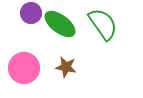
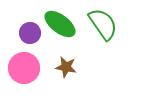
purple circle: moved 1 px left, 20 px down
